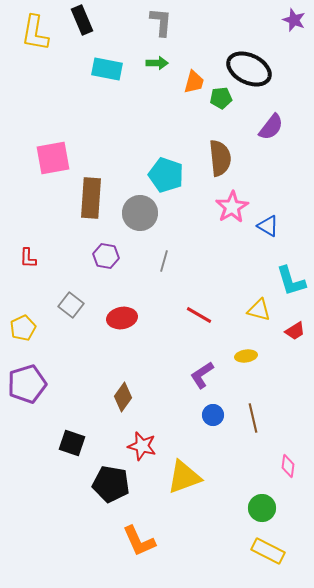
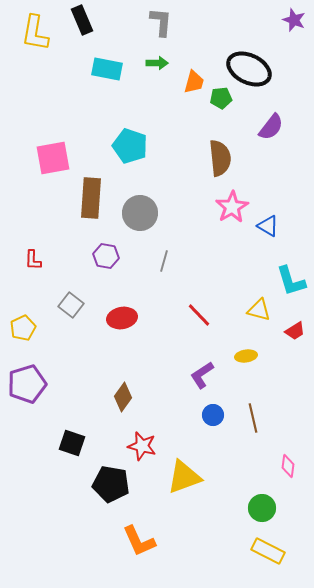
cyan pentagon at (166, 175): moved 36 px left, 29 px up
red L-shape at (28, 258): moved 5 px right, 2 px down
red line at (199, 315): rotated 16 degrees clockwise
